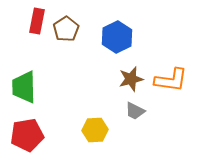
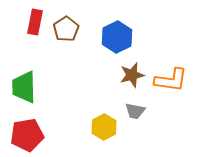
red rectangle: moved 2 px left, 1 px down
brown star: moved 1 px right, 4 px up
gray trapezoid: rotated 15 degrees counterclockwise
yellow hexagon: moved 9 px right, 3 px up; rotated 25 degrees counterclockwise
